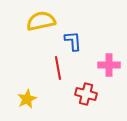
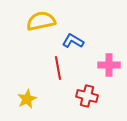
blue L-shape: rotated 55 degrees counterclockwise
red cross: moved 1 px right, 2 px down
